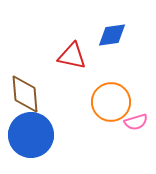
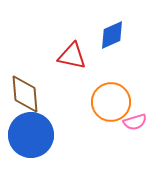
blue diamond: rotated 16 degrees counterclockwise
pink semicircle: moved 1 px left
